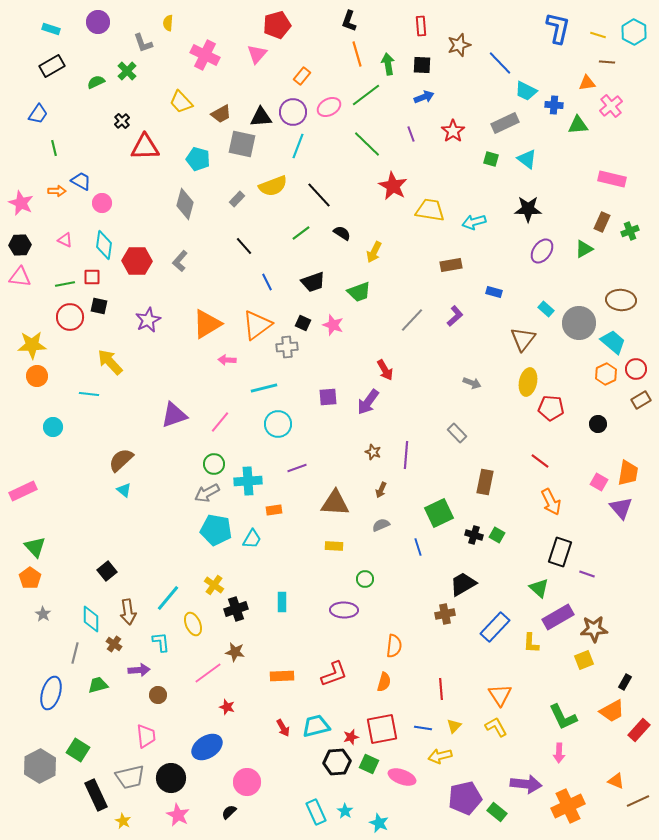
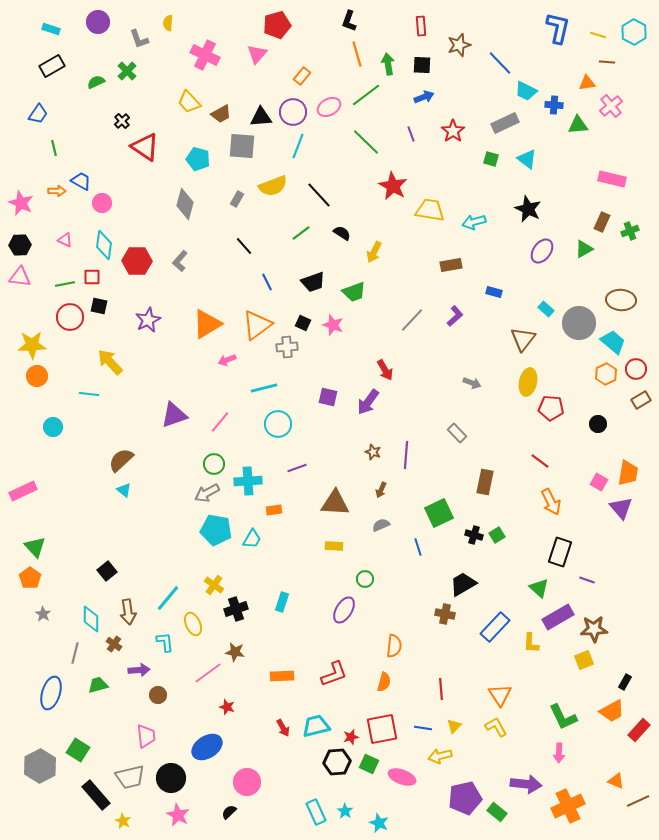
gray L-shape at (143, 43): moved 4 px left, 4 px up
yellow trapezoid at (181, 102): moved 8 px right
gray square at (242, 144): moved 2 px down; rotated 8 degrees counterclockwise
green line at (367, 144): moved 1 px left, 2 px up
red triangle at (145, 147): rotated 36 degrees clockwise
gray rectangle at (237, 199): rotated 14 degrees counterclockwise
black star at (528, 209): rotated 24 degrees clockwise
green trapezoid at (359, 292): moved 5 px left
pink arrow at (227, 360): rotated 24 degrees counterclockwise
purple square at (328, 397): rotated 18 degrees clockwise
green square at (497, 535): rotated 28 degrees clockwise
purple line at (587, 574): moved 6 px down
cyan rectangle at (282, 602): rotated 18 degrees clockwise
purple ellipse at (344, 610): rotated 60 degrees counterclockwise
brown cross at (445, 614): rotated 24 degrees clockwise
cyan L-shape at (161, 642): moved 4 px right
black rectangle at (96, 795): rotated 16 degrees counterclockwise
